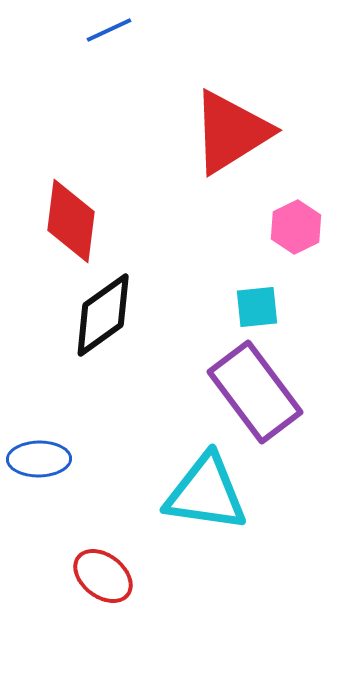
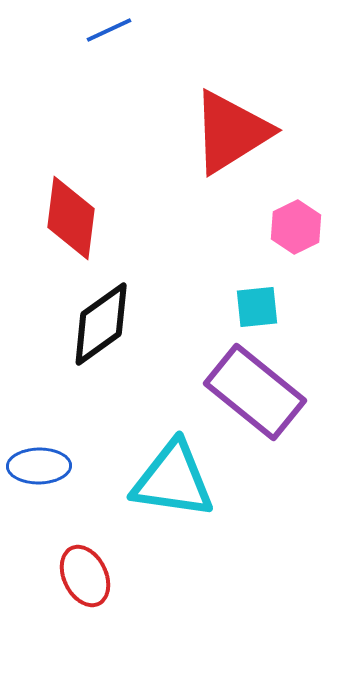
red diamond: moved 3 px up
black diamond: moved 2 px left, 9 px down
purple rectangle: rotated 14 degrees counterclockwise
blue ellipse: moved 7 px down
cyan triangle: moved 33 px left, 13 px up
red ellipse: moved 18 px left; rotated 26 degrees clockwise
